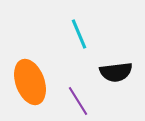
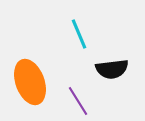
black semicircle: moved 4 px left, 3 px up
